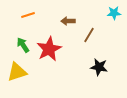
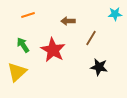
cyan star: moved 1 px right, 1 px down
brown line: moved 2 px right, 3 px down
red star: moved 4 px right, 1 px down; rotated 15 degrees counterclockwise
yellow triangle: rotated 25 degrees counterclockwise
